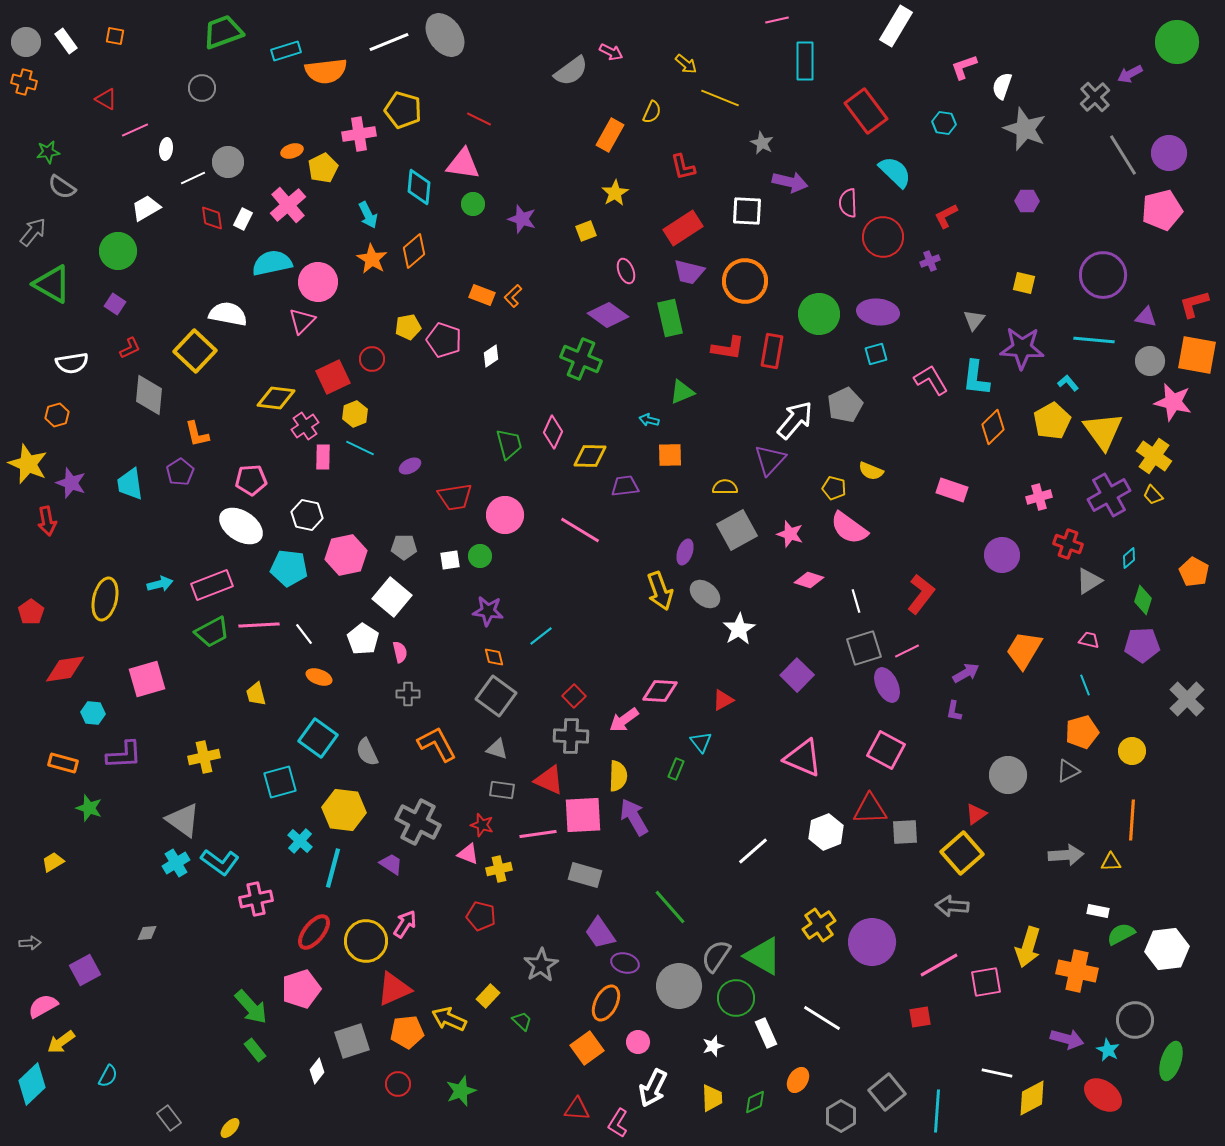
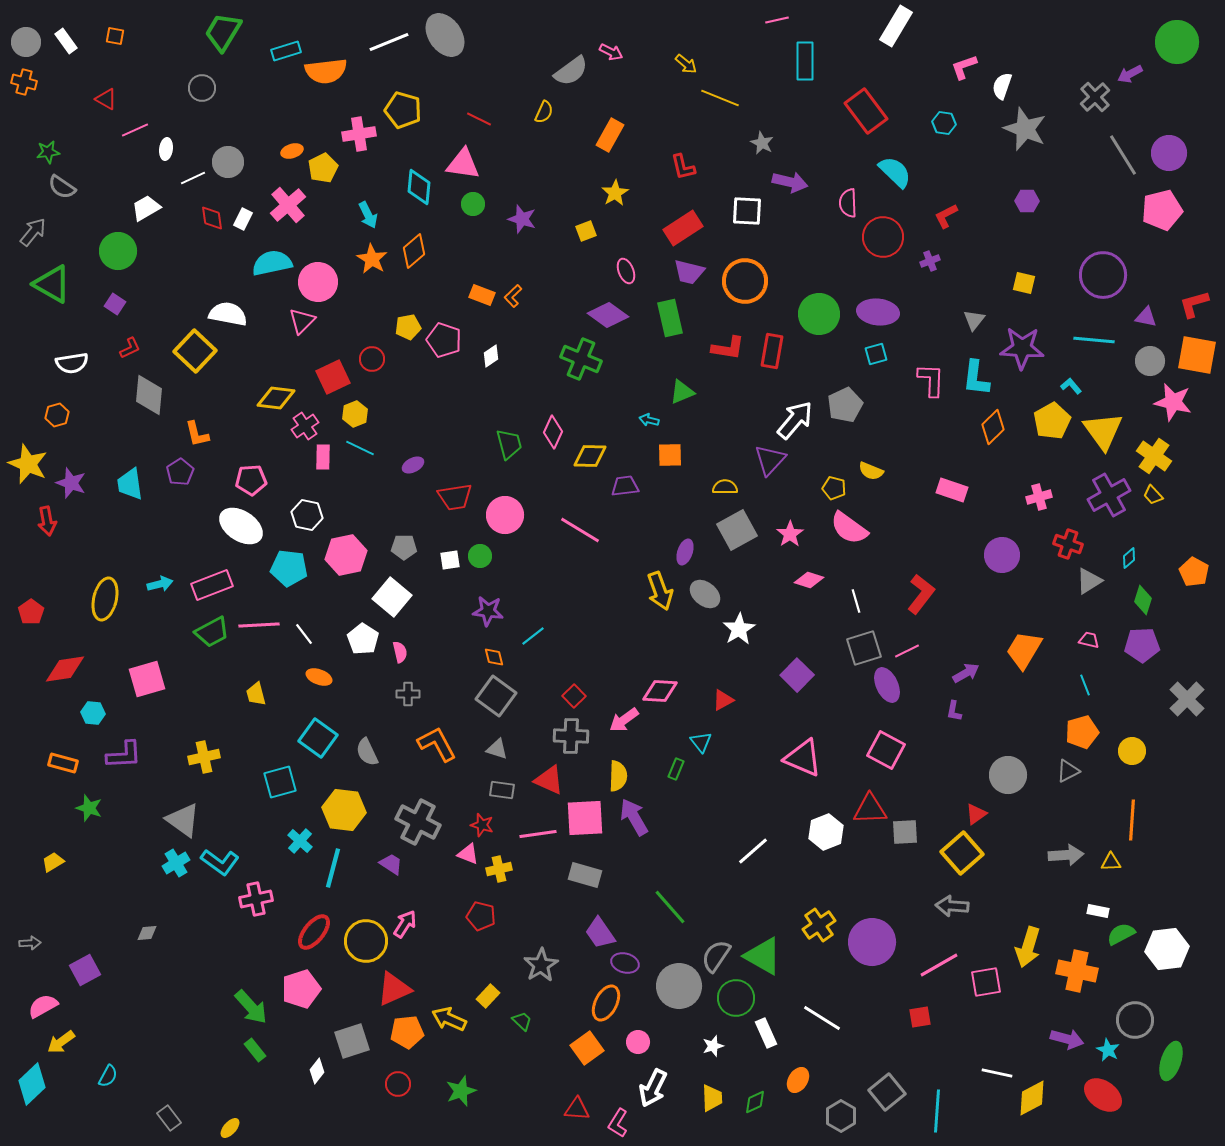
green trapezoid at (223, 32): rotated 39 degrees counterclockwise
yellow semicircle at (652, 112): moved 108 px left
pink L-shape at (931, 380): rotated 33 degrees clockwise
cyan L-shape at (1068, 383): moved 3 px right, 3 px down
purple ellipse at (410, 466): moved 3 px right, 1 px up
pink star at (790, 534): rotated 20 degrees clockwise
cyan line at (541, 636): moved 8 px left
pink square at (583, 815): moved 2 px right, 3 px down
